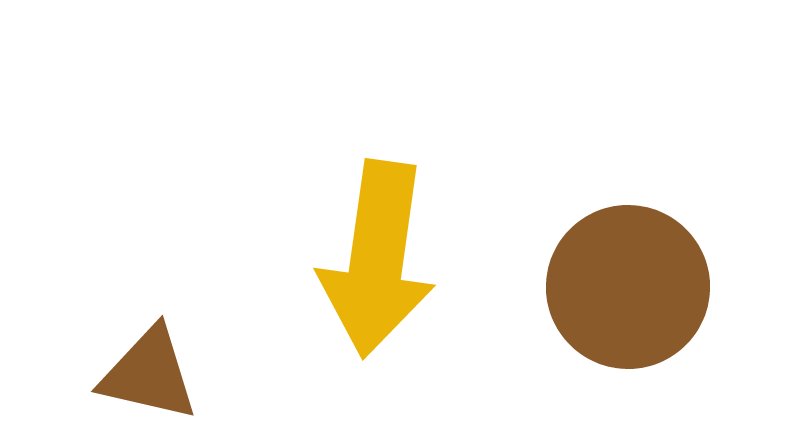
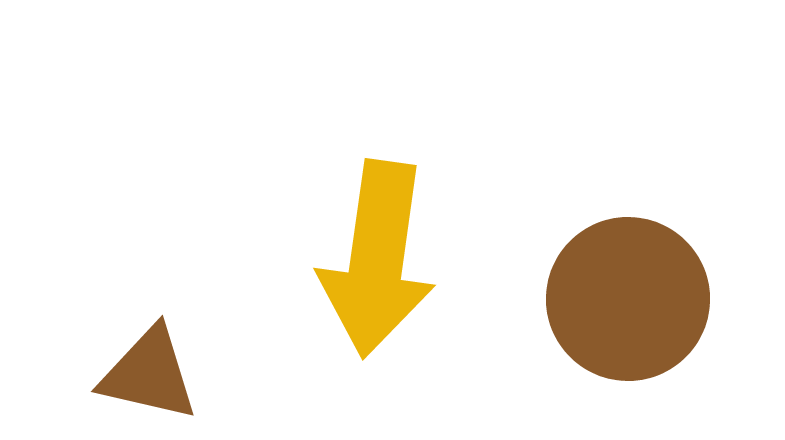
brown circle: moved 12 px down
